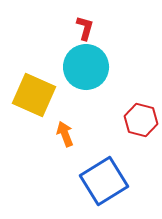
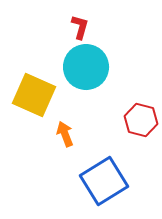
red L-shape: moved 5 px left, 1 px up
